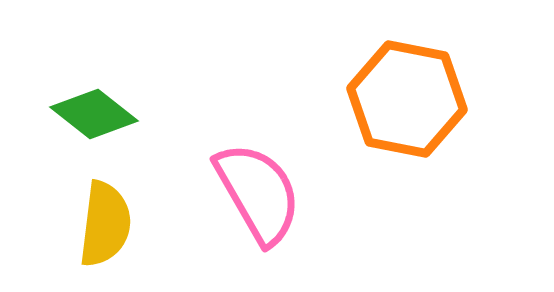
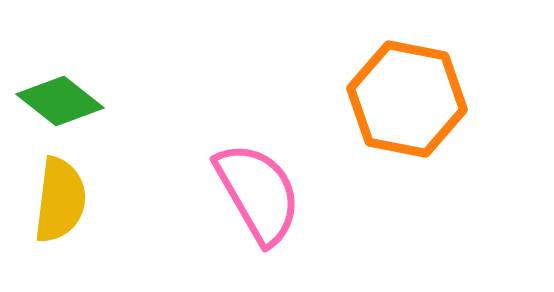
green diamond: moved 34 px left, 13 px up
yellow semicircle: moved 45 px left, 24 px up
